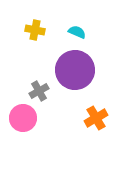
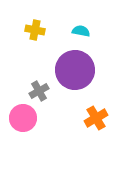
cyan semicircle: moved 4 px right, 1 px up; rotated 12 degrees counterclockwise
